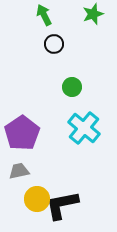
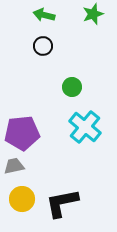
green arrow: rotated 50 degrees counterclockwise
black circle: moved 11 px left, 2 px down
cyan cross: moved 1 px right, 1 px up
purple pentagon: rotated 28 degrees clockwise
gray trapezoid: moved 5 px left, 5 px up
yellow circle: moved 15 px left
black L-shape: moved 2 px up
